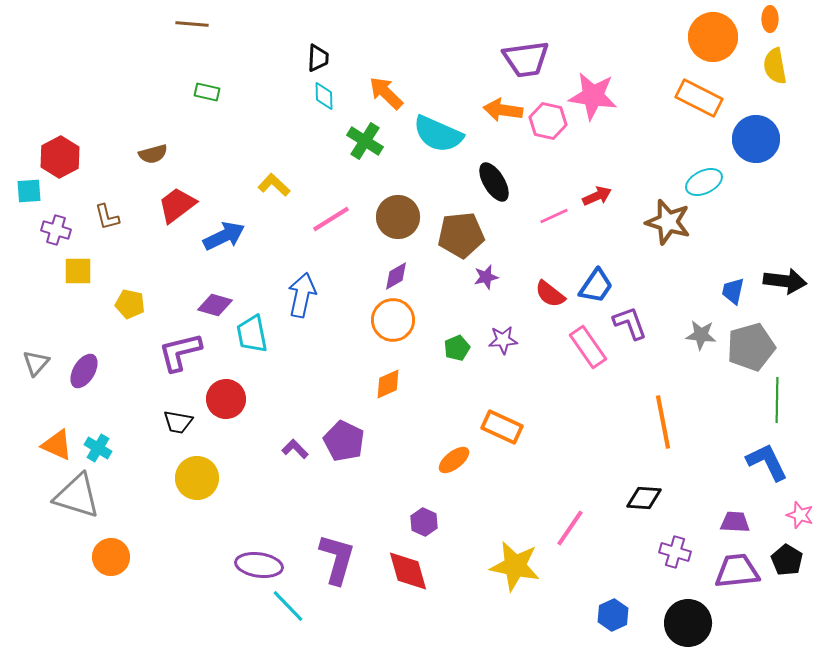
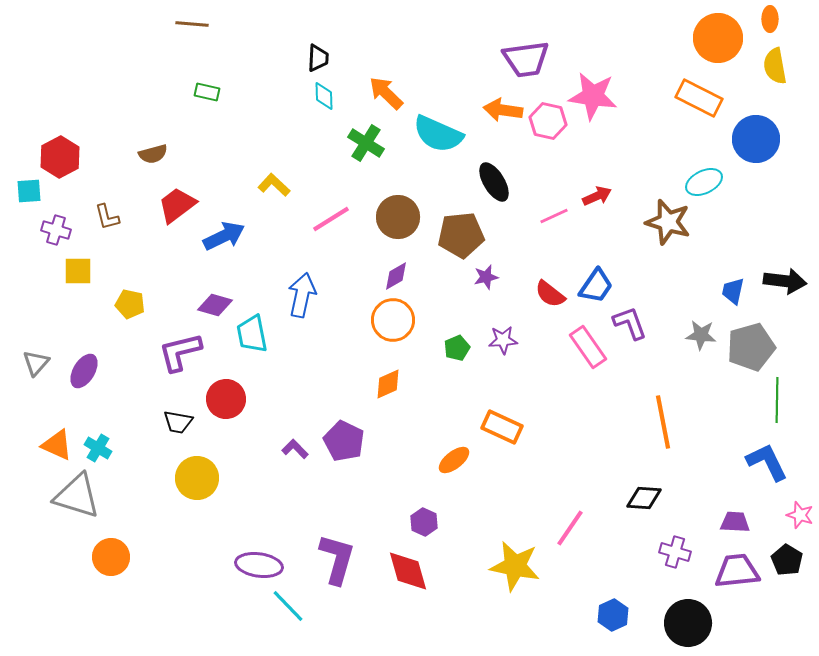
orange circle at (713, 37): moved 5 px right, 1 px down
green cross at (365, 141): moved 1 px right, 2 px down
